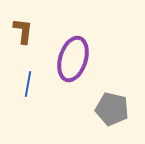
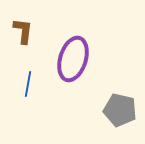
gray pentagon: moved 8 px right, 1 px down
